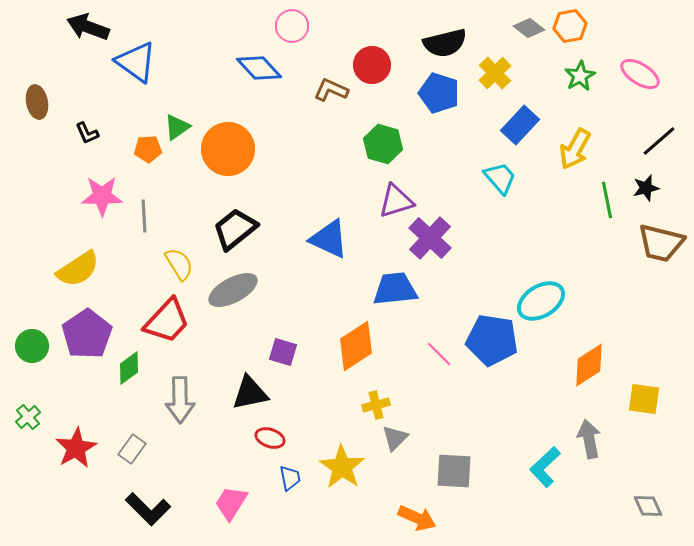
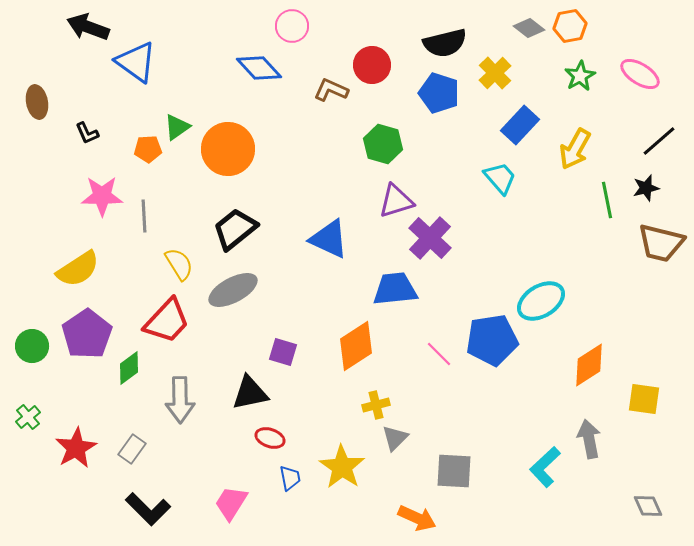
blue pentagon at (492, 340): rotated 18 degrees counterclockwise
